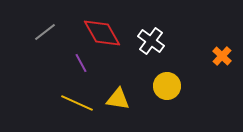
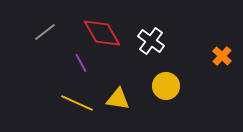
yellow circle: moved 1 px left
